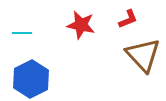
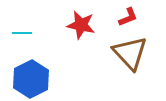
red L-shape: moved 2 px up
brown triangle: moved 13 px left, 2 px up
